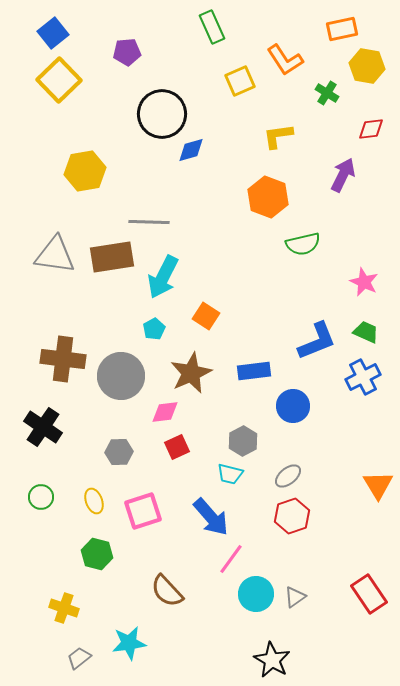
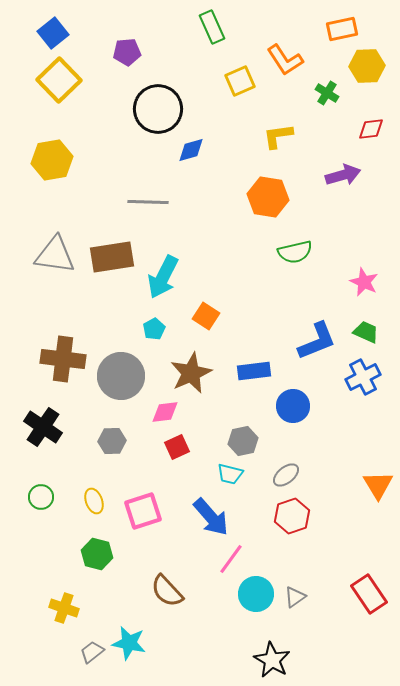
yellow hexagon at (367, 66): rotated 12 degrees counterclockwise
black circle at (162, 114): moved 4 px left, 5 px up
yellow hexagon at (85, 171): moved 33 px left, 11 px up
purple arrow at (343, 175): rotated 48 degrees clockwise
orange hexagon at (268, 197): rotated 12 degrees counterclockwise
gray line at (149, 222): moved 1 px left, 20 px up
green semicircle at (303, 244): moved 8 px left, 8 px down
gray hexagon at (243, 441): rotated 16 degrees clockwise
gray hexagon at (119, 452): moved 7 px left, 11 px up
gray ellipse at (288, 476): moved 2 px left, 1 px up
cyan star at (129, 643): rotated 20 degrees clockwise
gray trapezoid at (79, 658): moved 13 px right, 6 px up
